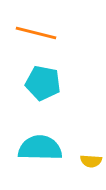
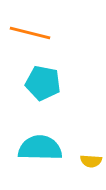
orange line: moved 6 px left
